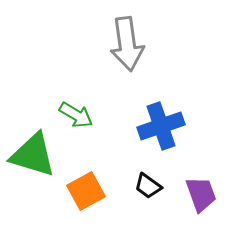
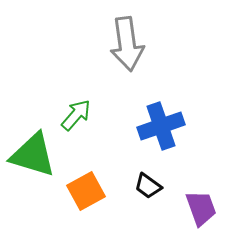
green arrow: rotated 80 degrees counterclockwise
purple trapezoid: moved 14 px down
